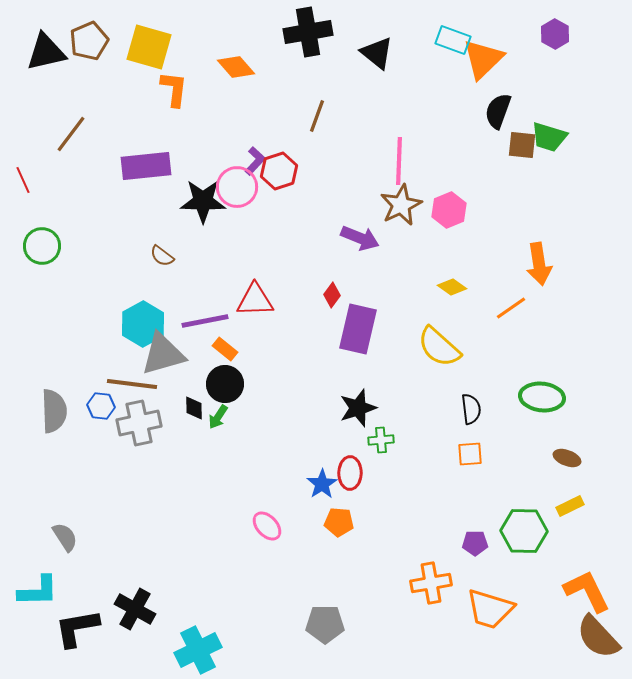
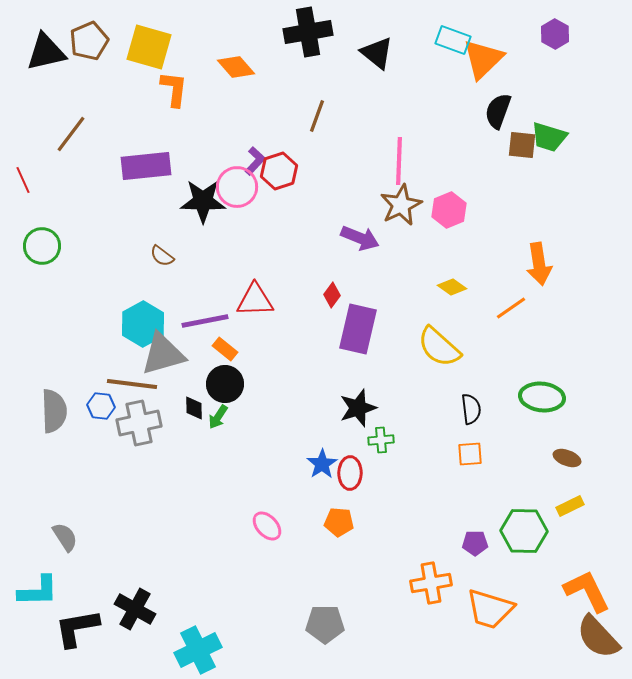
blue star at (322, 484): moved 20 px up
